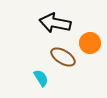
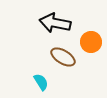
orange circle: moved 1 px right, 1 px up
cyan semicircle: moved 4 px down
